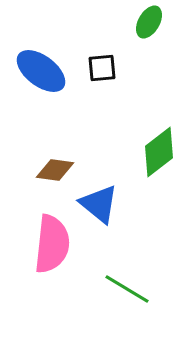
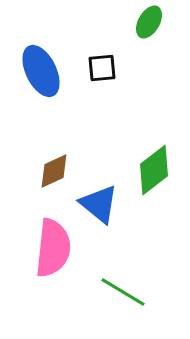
blue ellipse: rotated 27 degrees clockwise
green diamond: moved 5 px left, 18 px down
brown diamond: moved 1 px left, 1 px down; rotated 33 degrees counterclockwise
pink semicircle: moved 1 px right, 4 px down
green line: moved 4 px left, 3 px down
